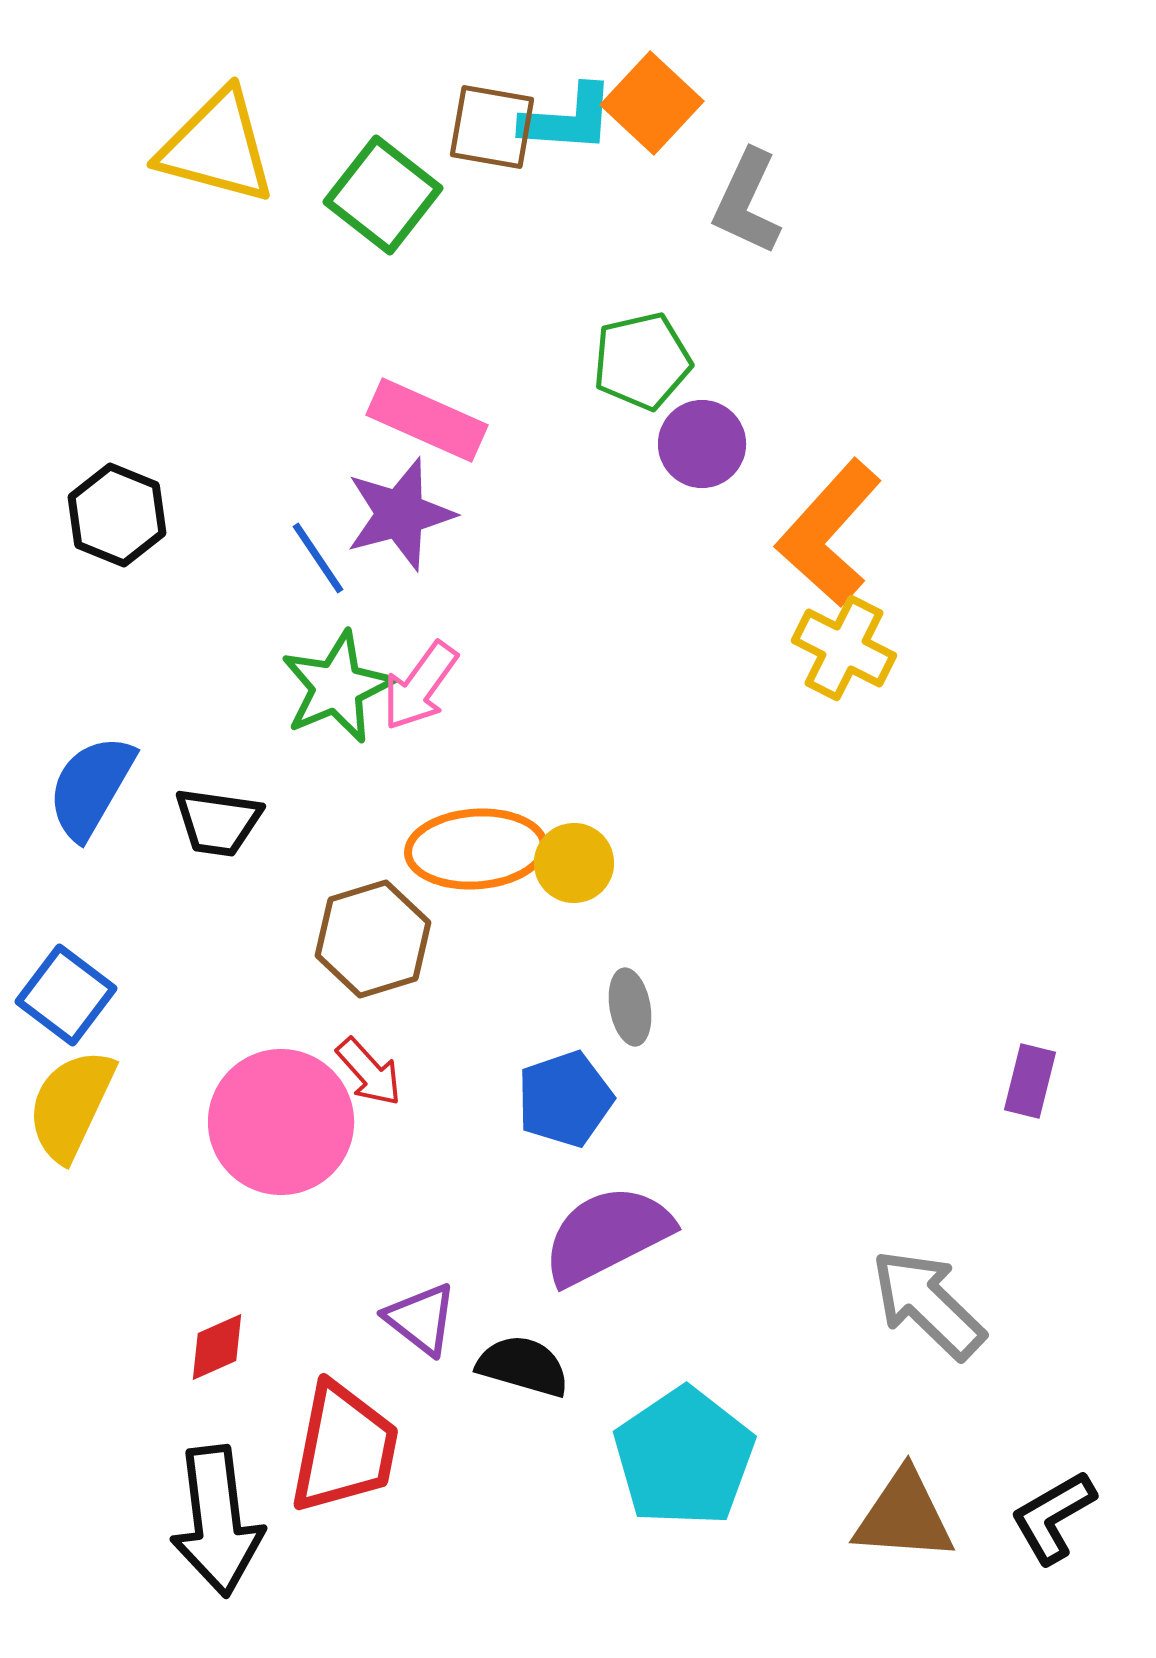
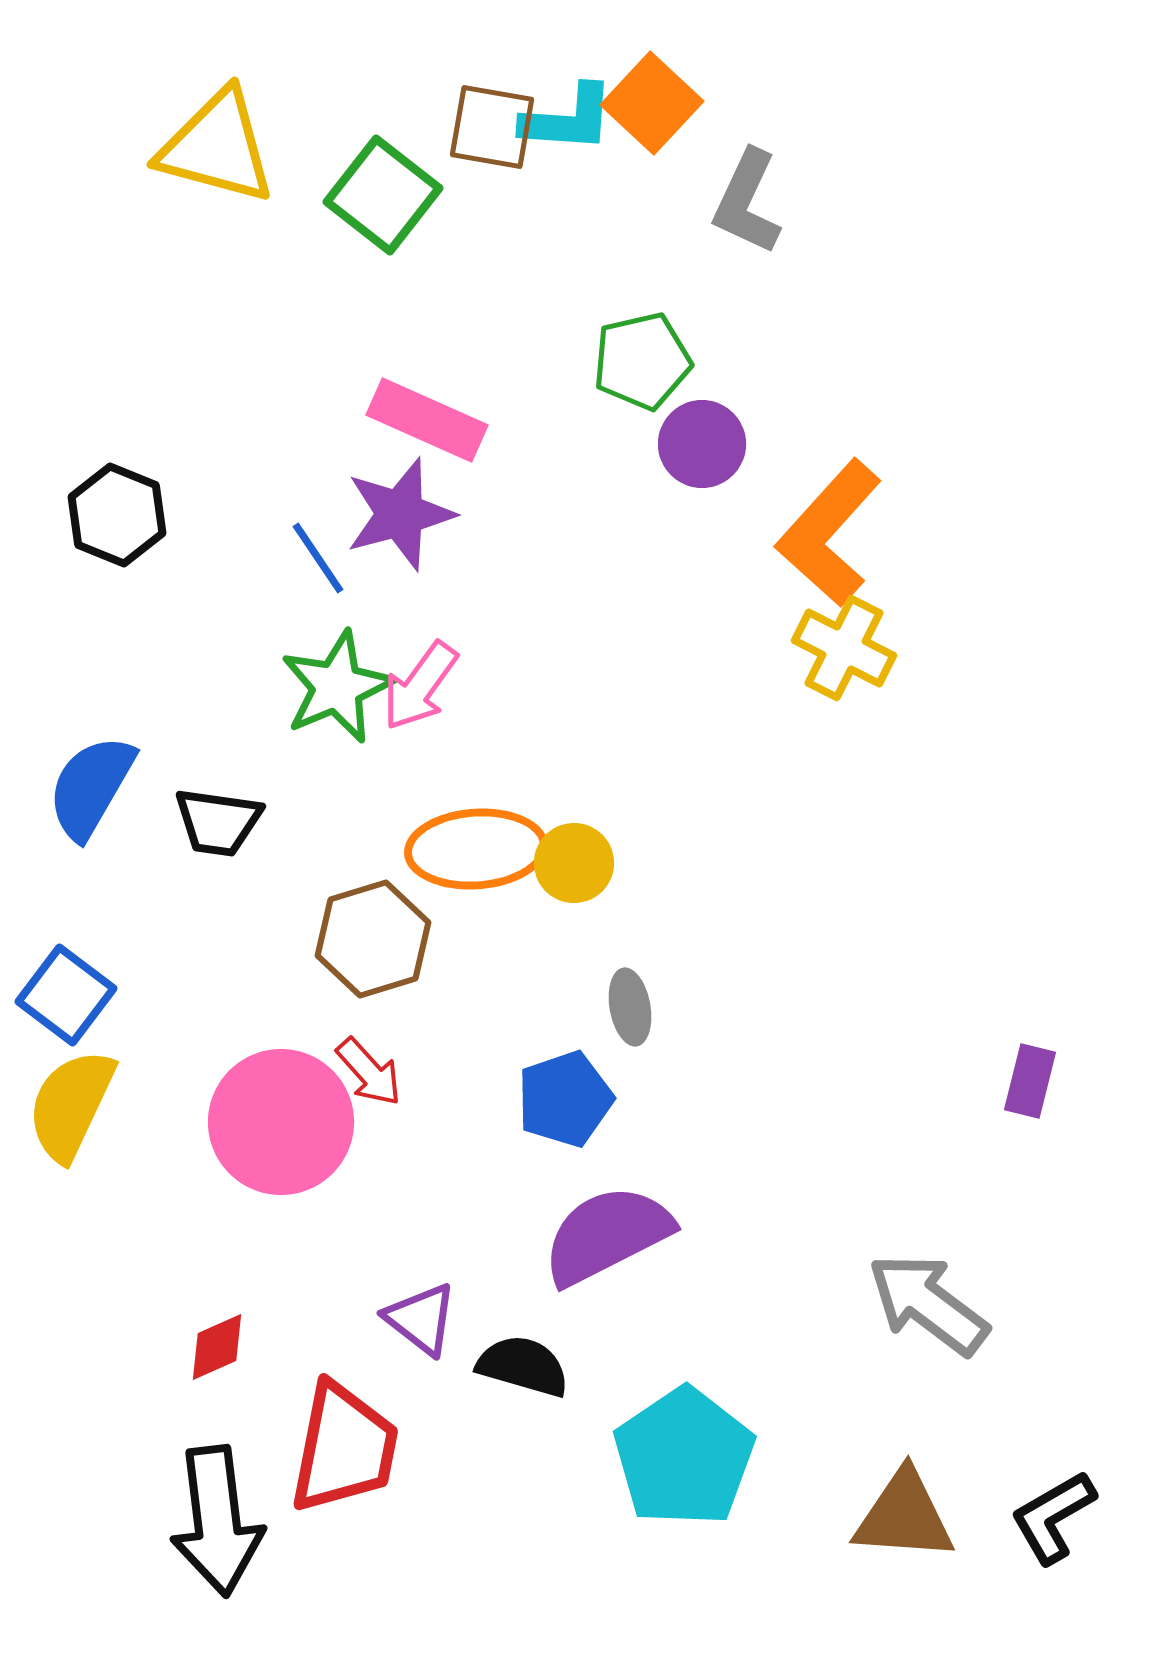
gray arrow: rotated 7 degrees counterclockwise
